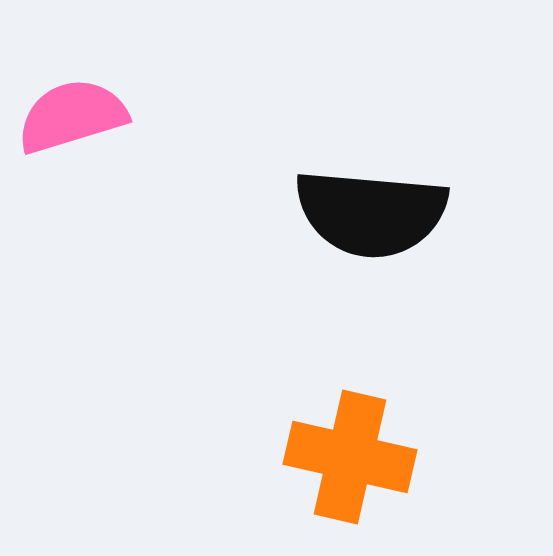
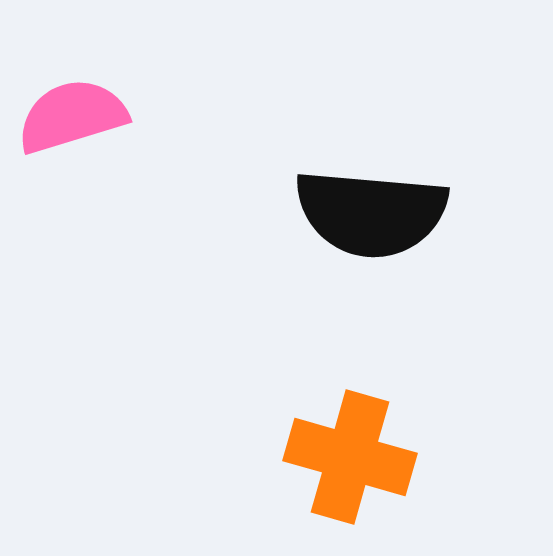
orange cross: rotated 3 degrees clockwise
